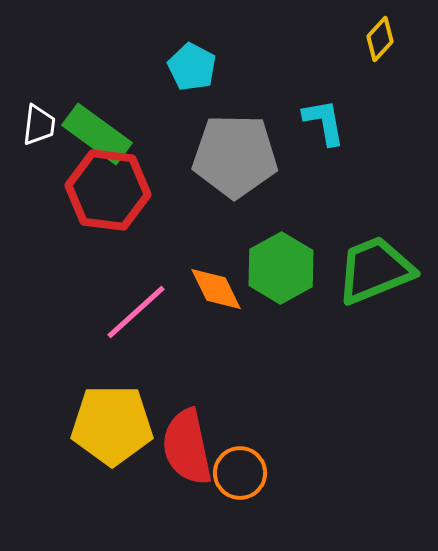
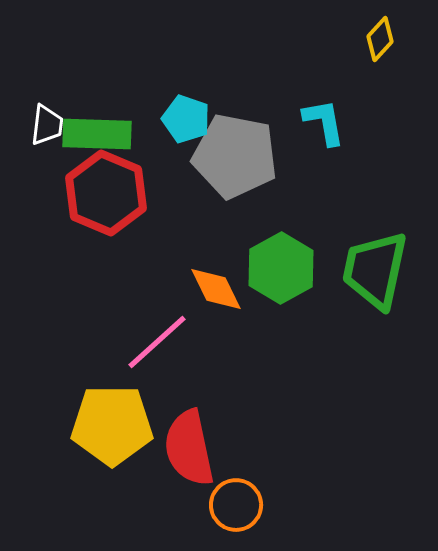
cyan pentagon: moved 6 px left, 52 px down; rotated 9 degrees counterclockwise
white trapezoid: moved 8 px right
green rectangle: rotated 34 degrees counterclockwise
gray pentagon: rotated 10 degrees clockwise
red hexagon: moved 2 px left, 3 px down; rotated 16 degrees clockwise
green trapezoid: rotated 56 degrees counterclockwise
pink line: moved 21 px right, 30 px down
red semicircle: moved 2 px right, 1 px down
orange circle: moved 4 px left, 32 px down
